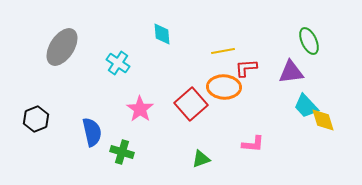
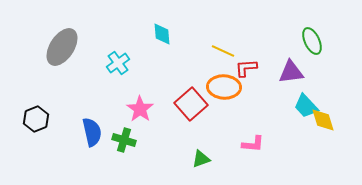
green ellipse: moved 3 px right
yellow line: rotated 35 degrees clockwise
cyan cross: rotated 20 degrees clockwise
green cross: moved 2 px right, 12 px up
